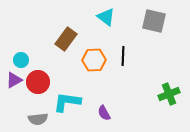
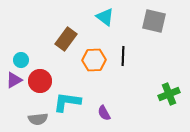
cyan triangle: moved 1 px left
red circle: moved 2 px right, 1 px up
